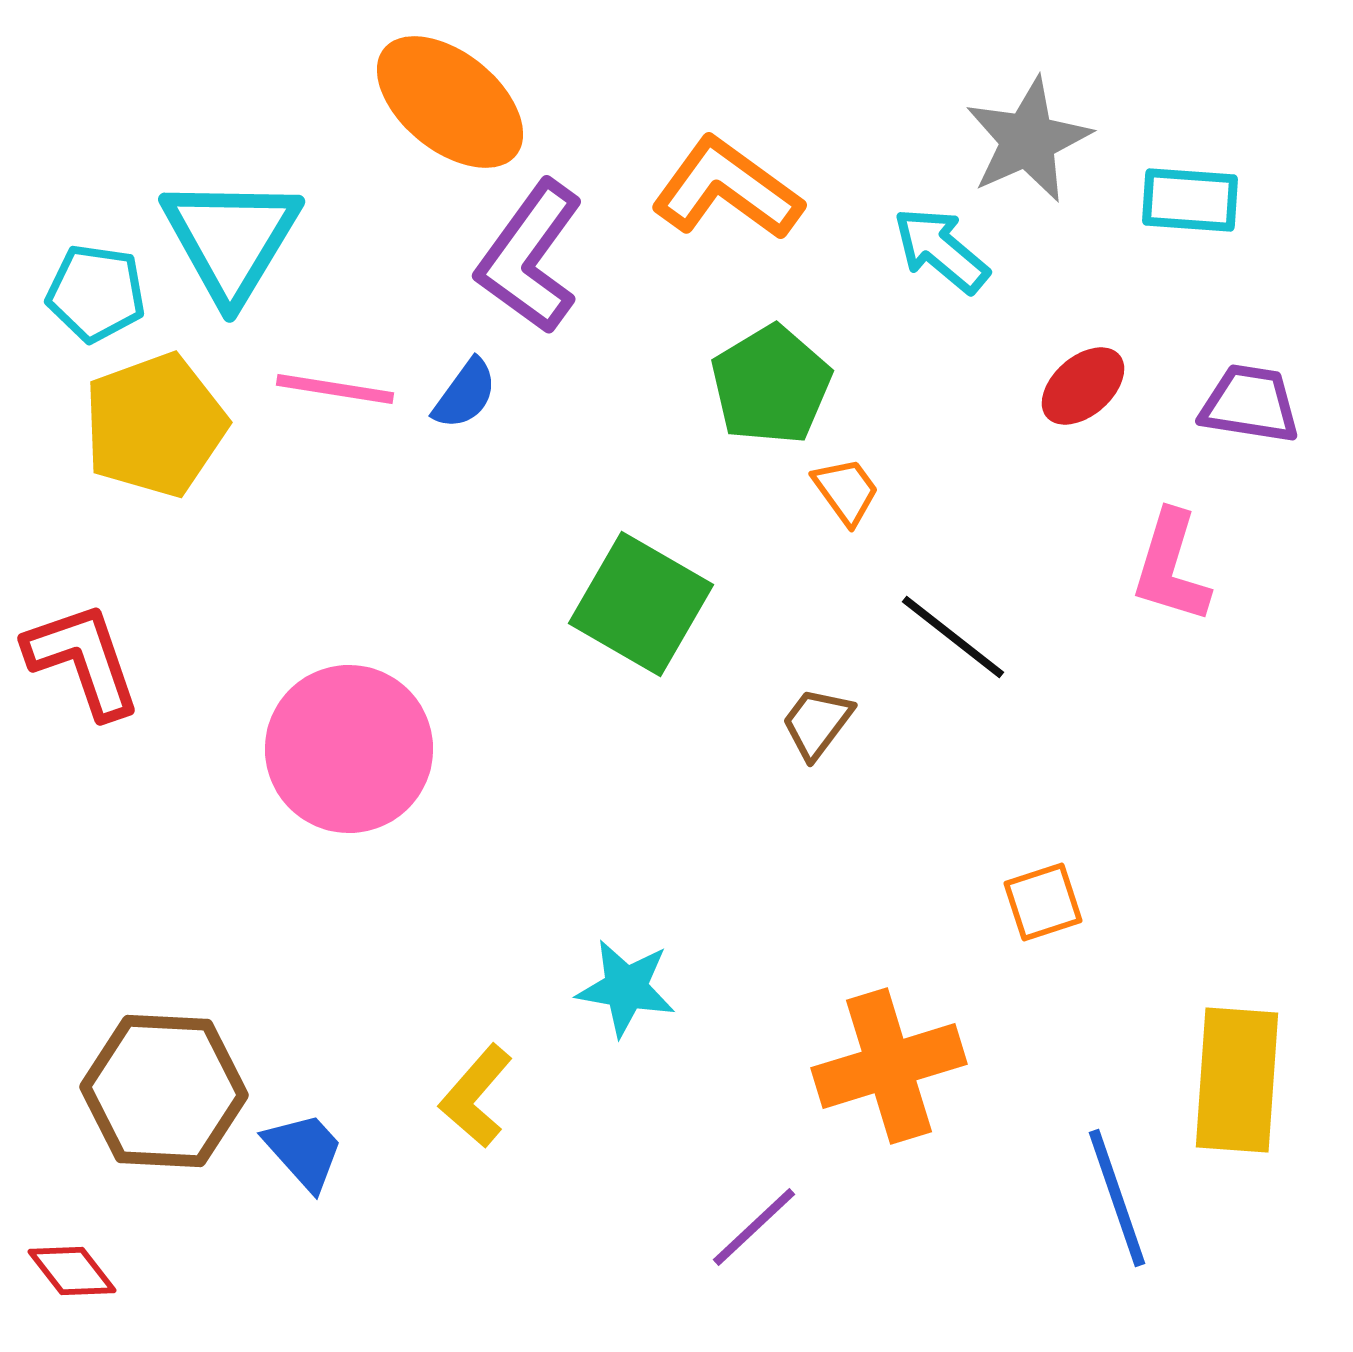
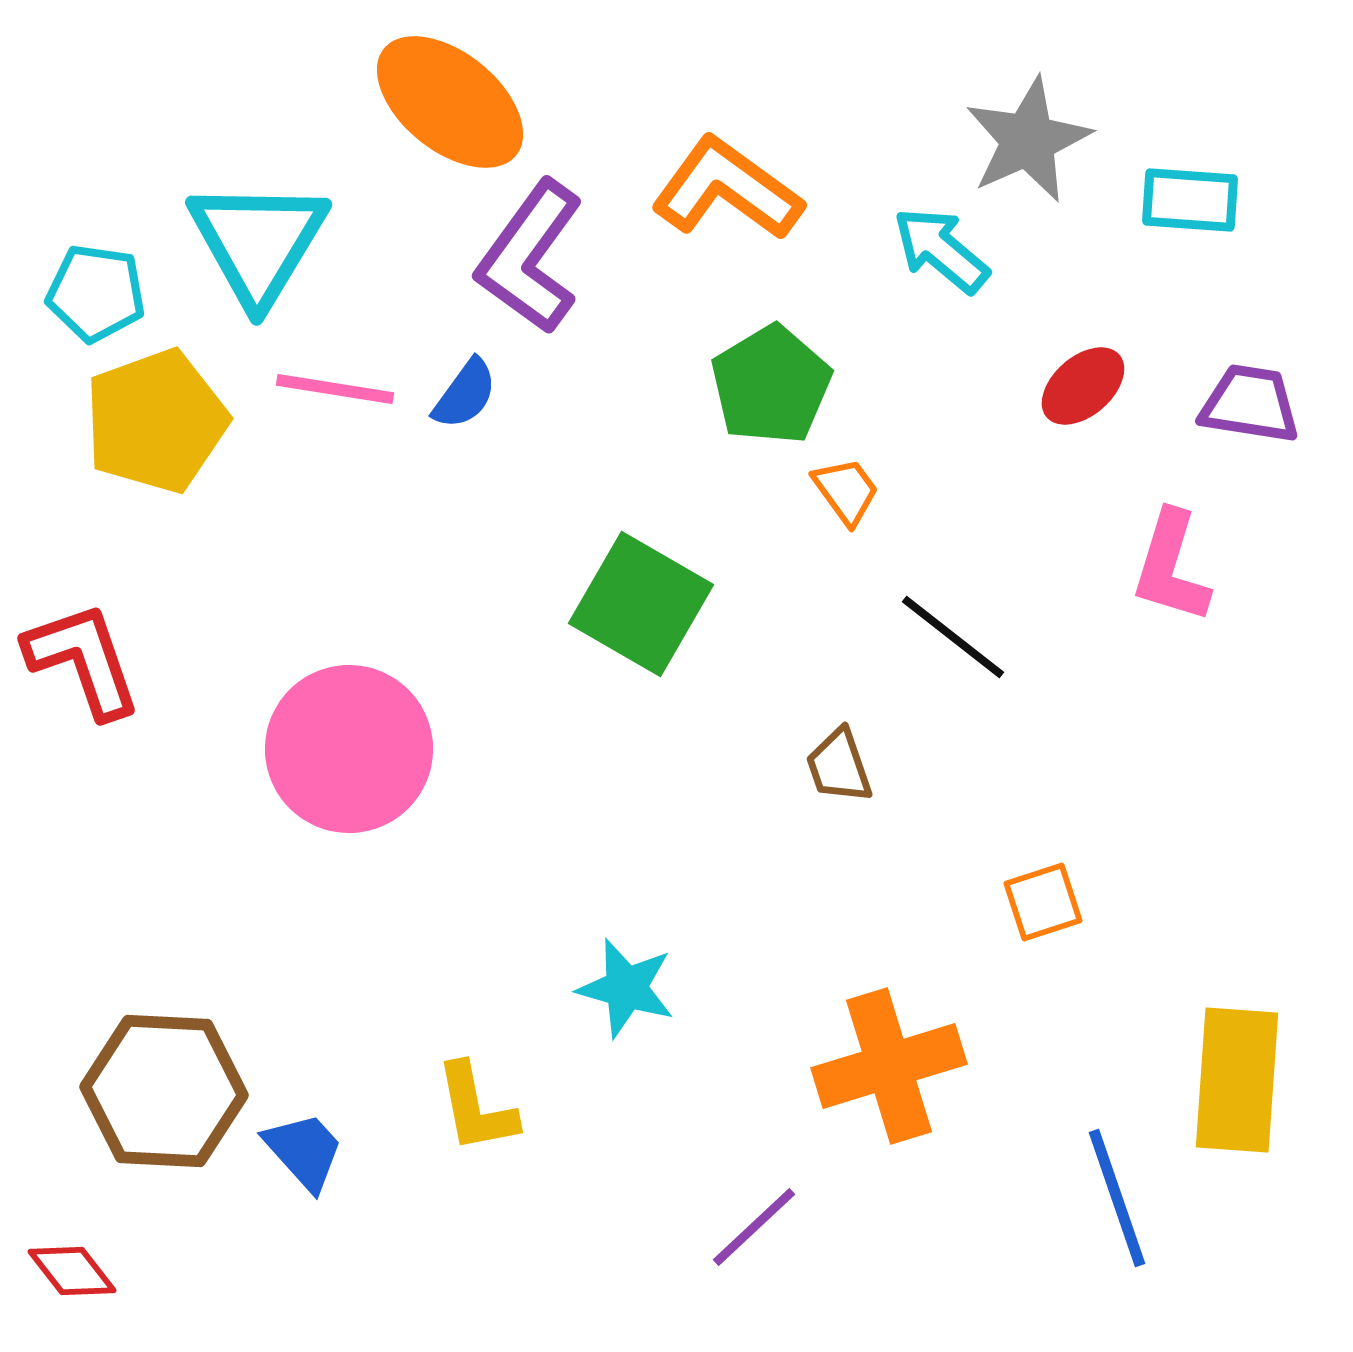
cyan triangle: moved 27 px right, 3 px down
yellow pentagon: moved 1 px right, 4 px up
brown trapezoid: moved 22 px right, 43 px down; rotated 56 degrees counterclockwise
cyan star: rotated 6 degrees clockwise
yellow L-shape: moved 12 px down; rotated 52 degrees counterclockwise
